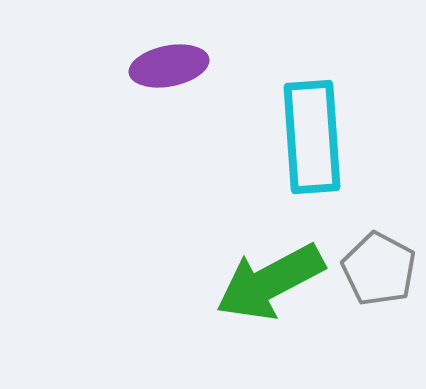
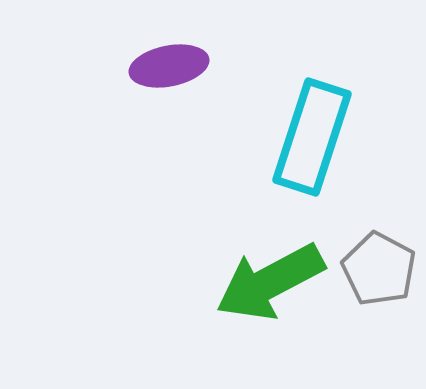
cyan rectangle: rotated 22 degrees clockwise
